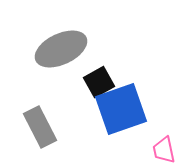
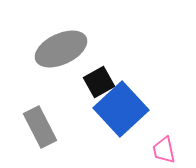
blue square: rotated 24 degrees counterclockwise
